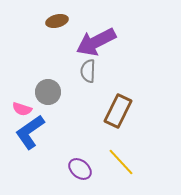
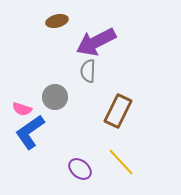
gray circle: moved 7 px right, 5 px down
